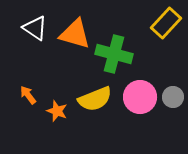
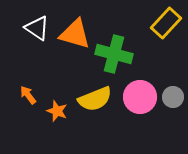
white triangle: moved 2 px right
